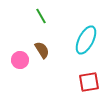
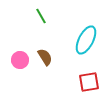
brown semicircle: moved 3 px right, 7 px down
